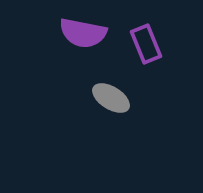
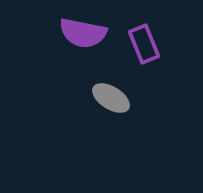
purple rectangle: moved 2 px left
